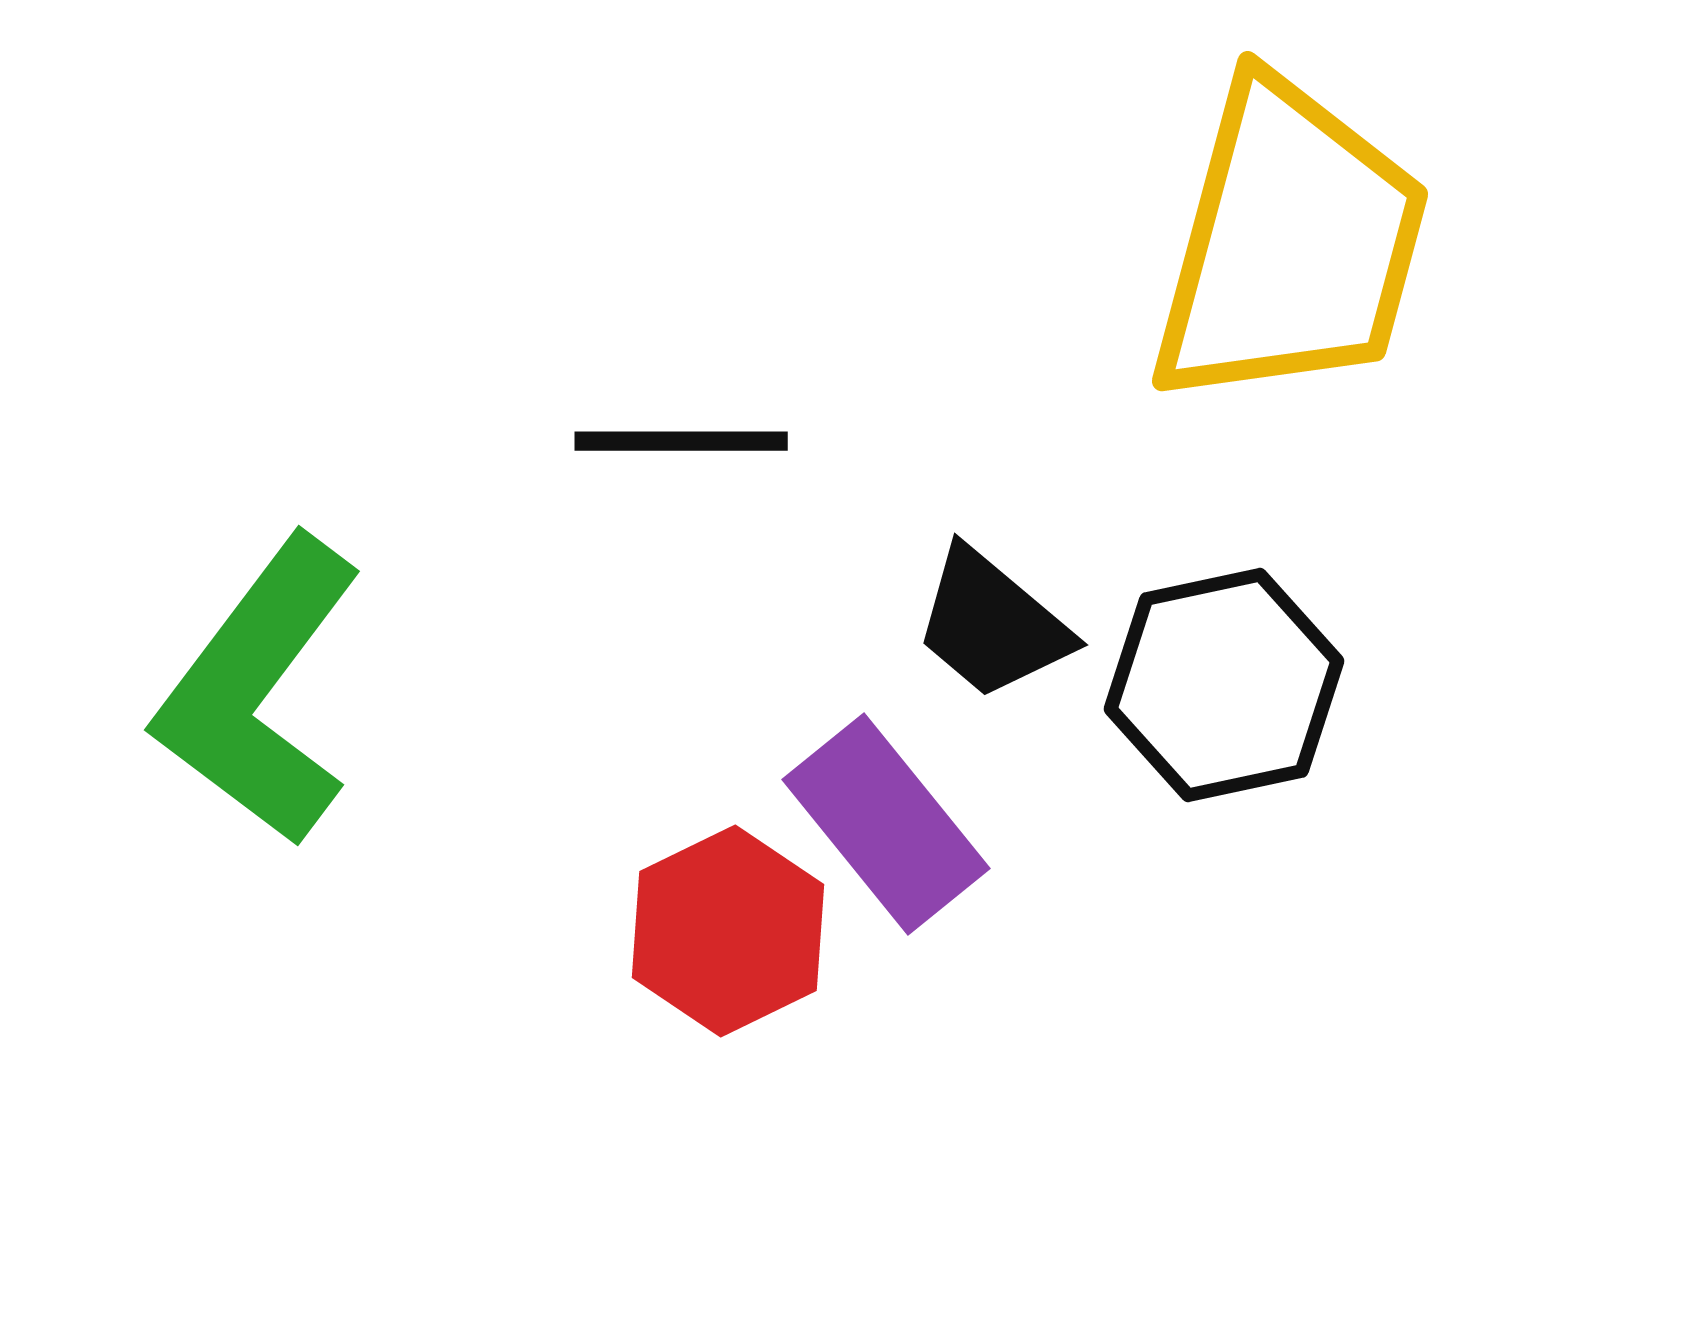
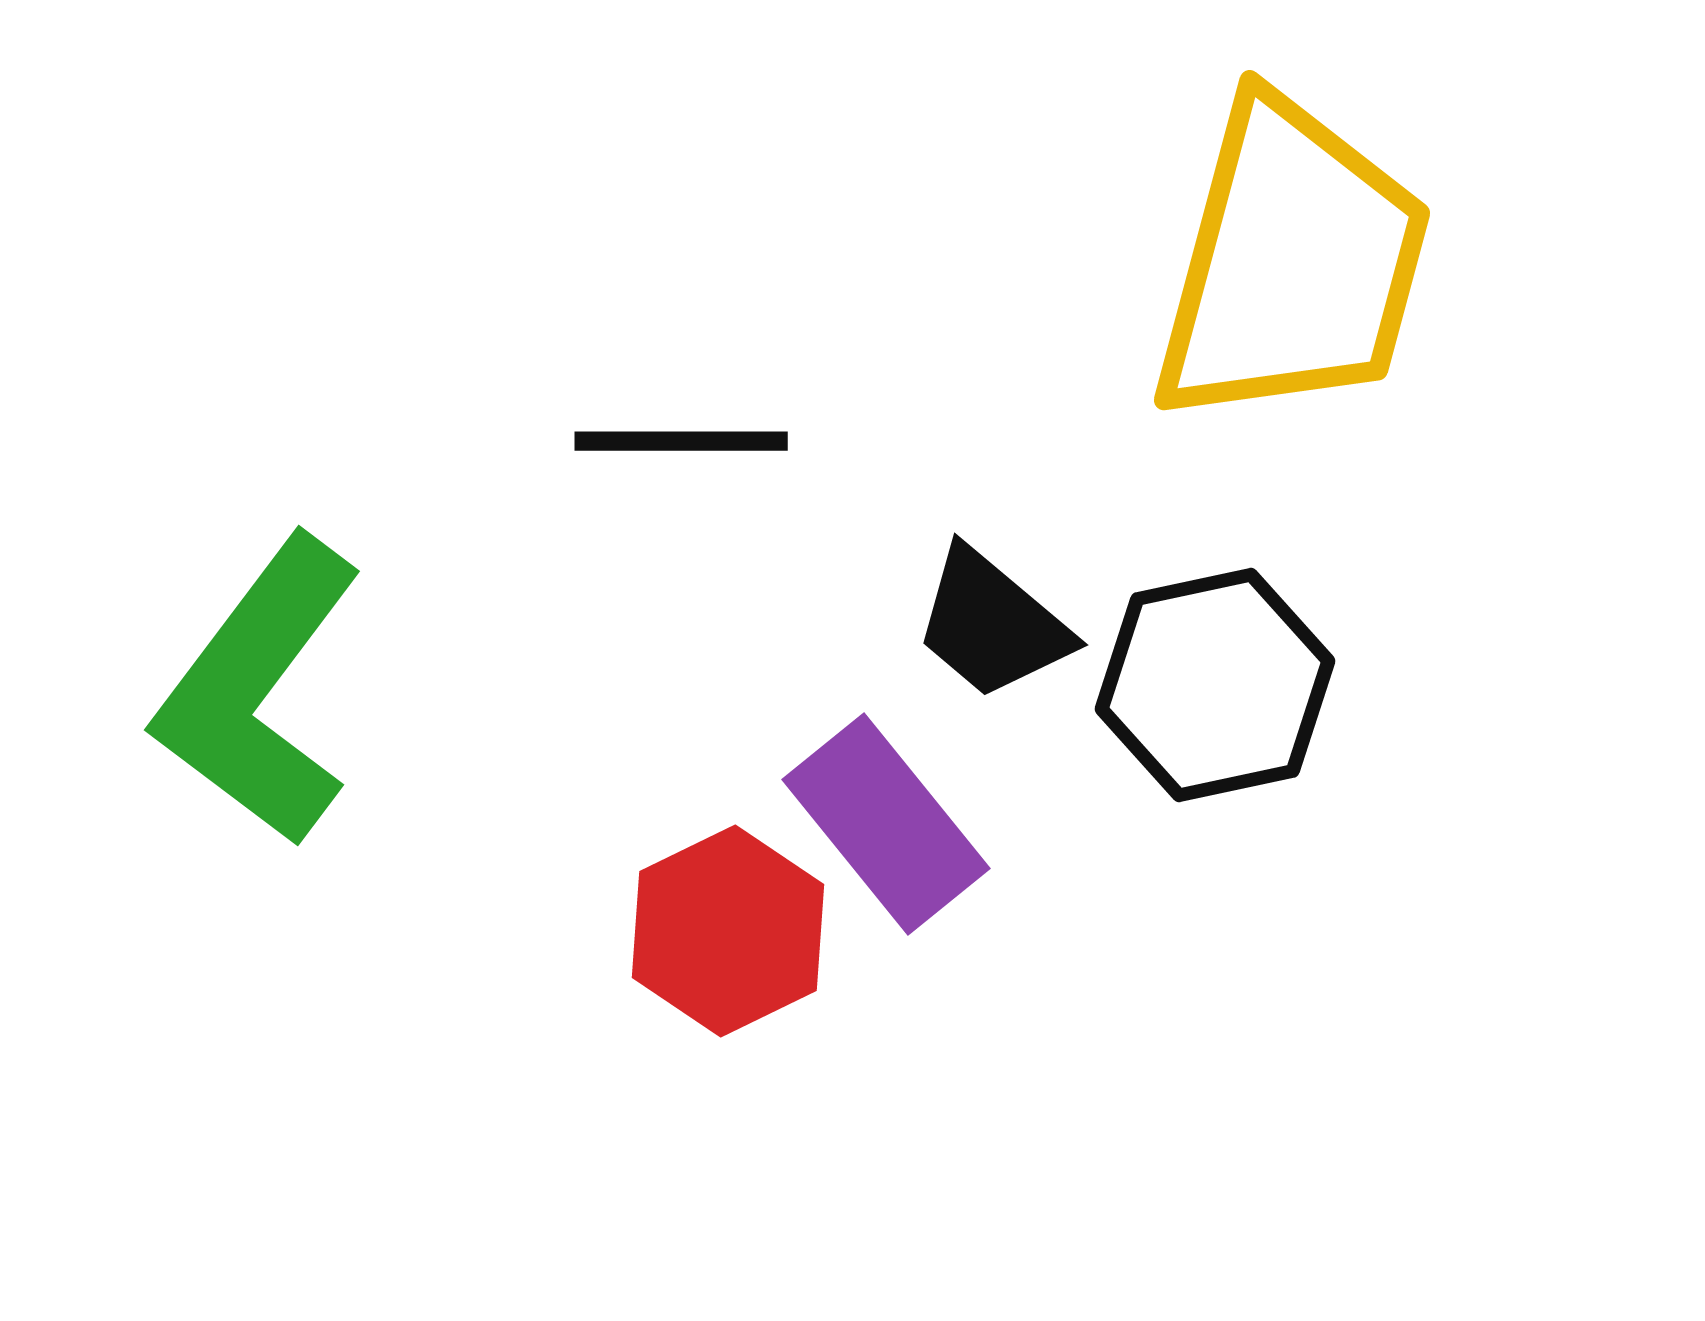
yellow trapezoid: moved 2 px right, 19 px down
black hexagon: moved 9 px left
